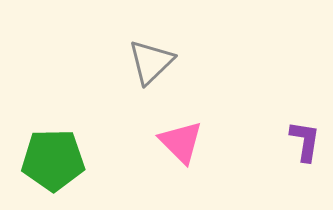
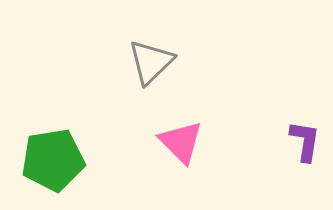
green pentagon: rotated 8 degrees counterclockwise
